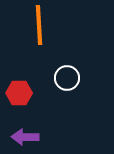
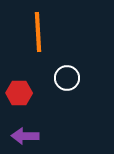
orange line: moved 1 px left, 7 px down
purple arrow: moved 1 px up
